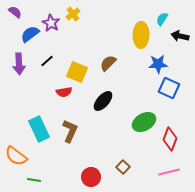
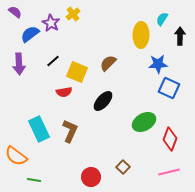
black arrow: rotated 78 degrees clockwise
black line: moved 6 px right
